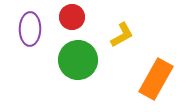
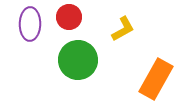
red circle: moved 3 px left
purple ellipse: moved 5 px up
yellow L-shape: moved 1 px right, 6 px up
